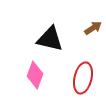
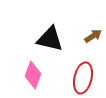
brown arrow: moved 8 px down
pink diamond: moved 2 px left
